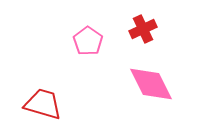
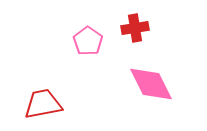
red cross: moved 8 px left, 1 px up; rotated 16 degrees clockwise
red trapezoid: rotated 27 degrees counterclockwise
